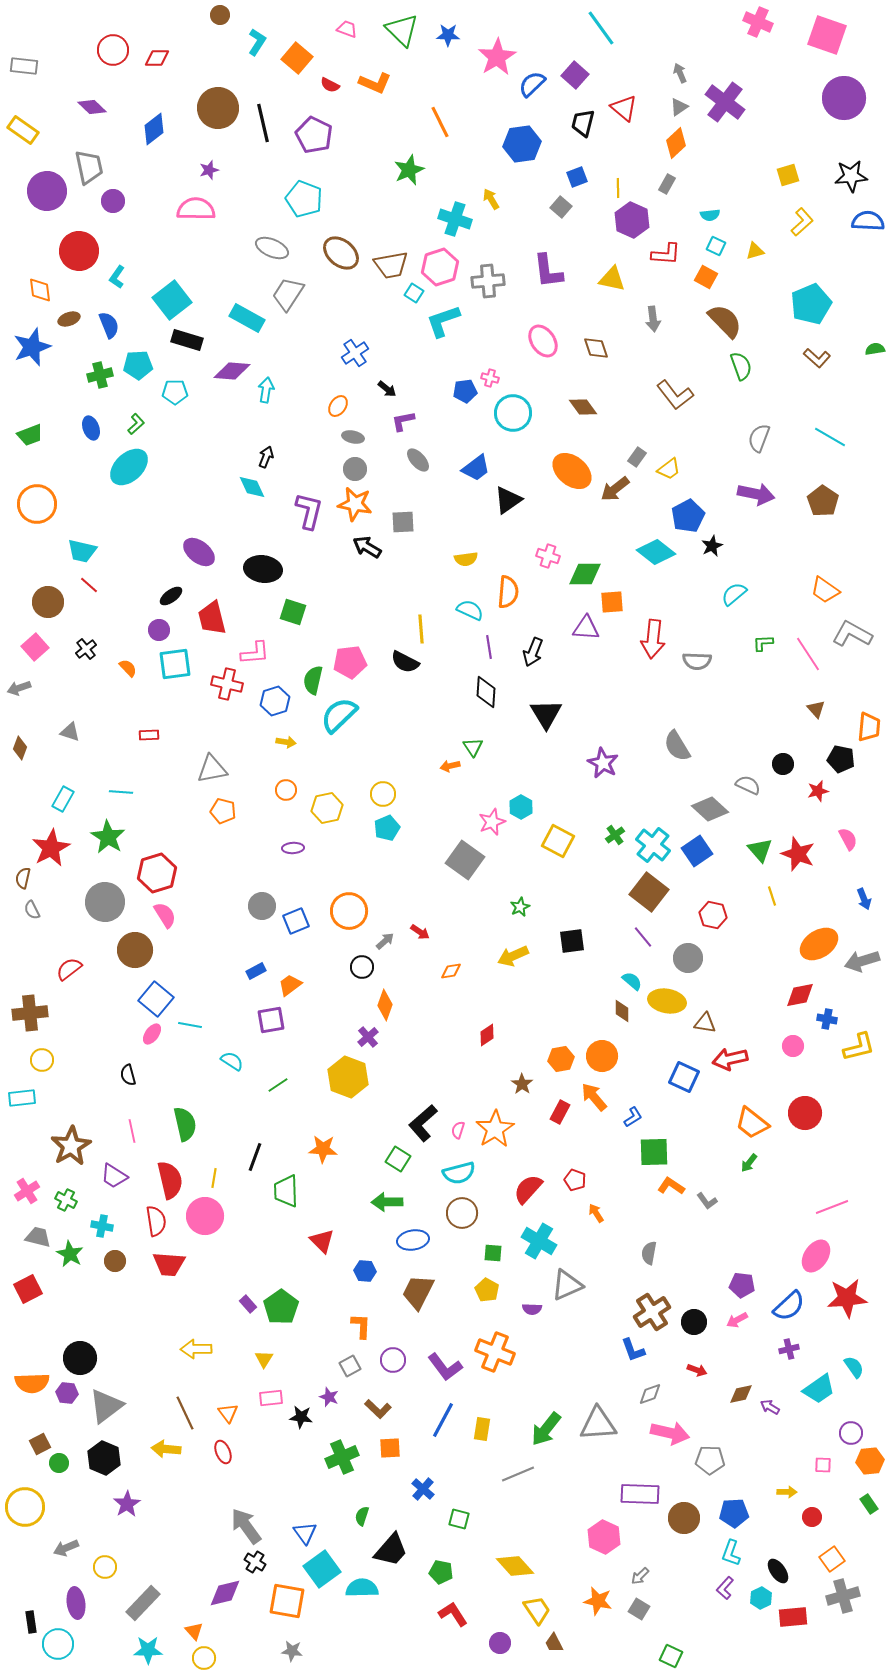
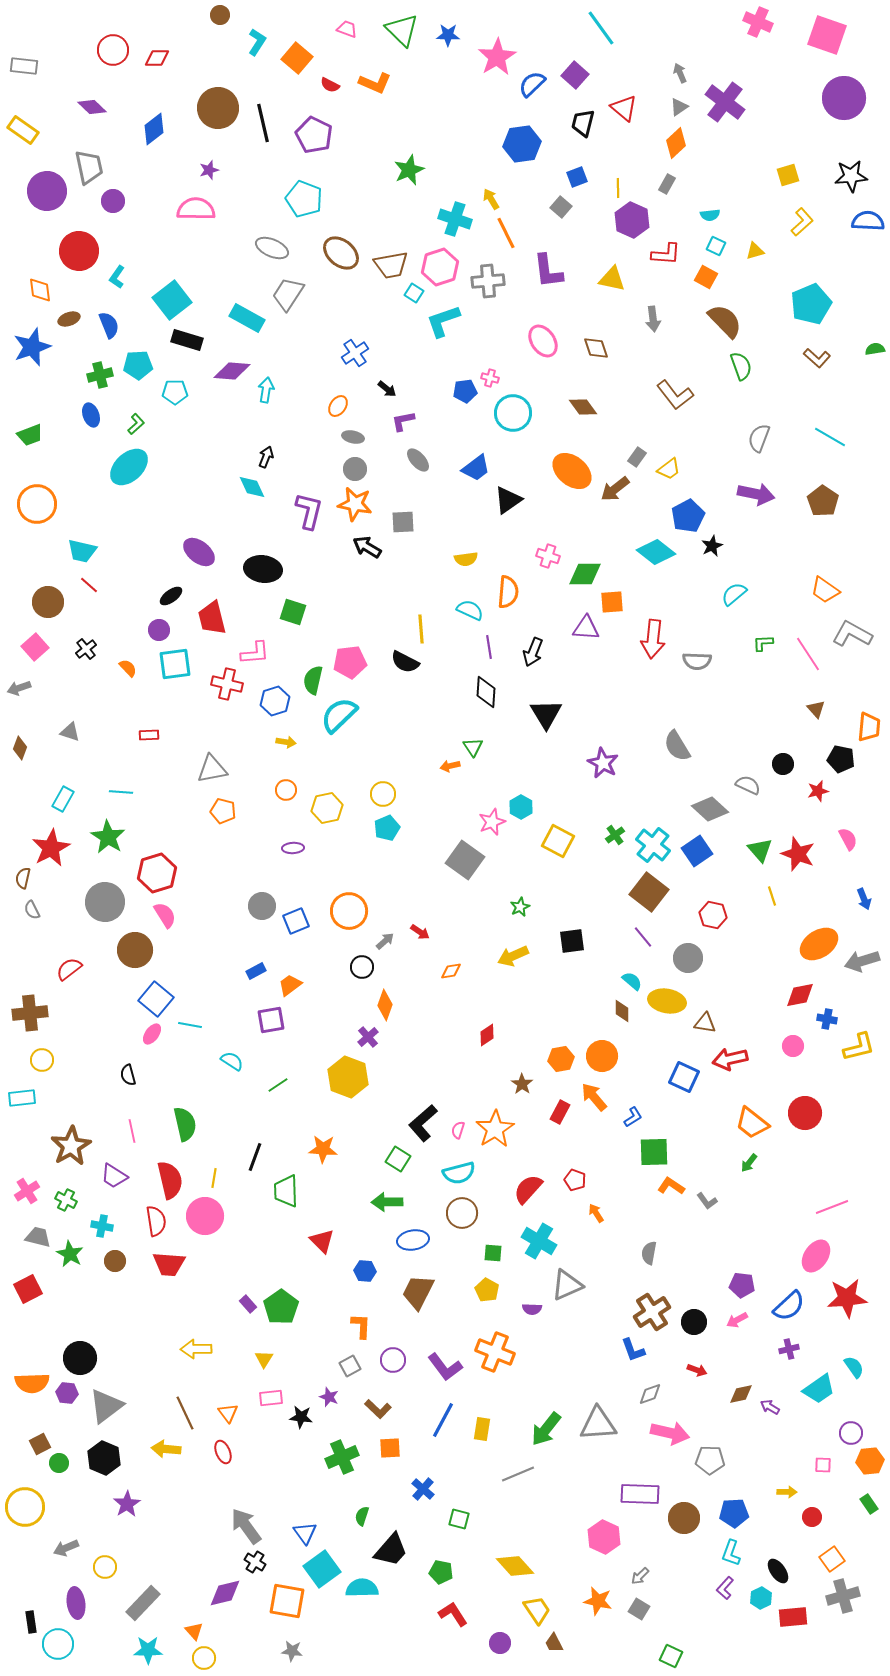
orange line at (440, 122): moved 66 px right, 111 px down
blue ellipse at (91, 428): moved 13 px up
